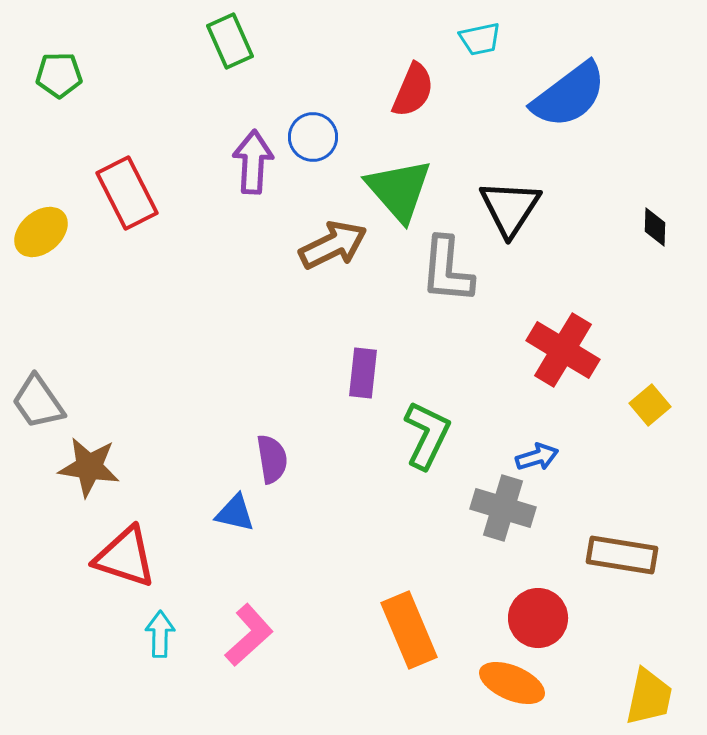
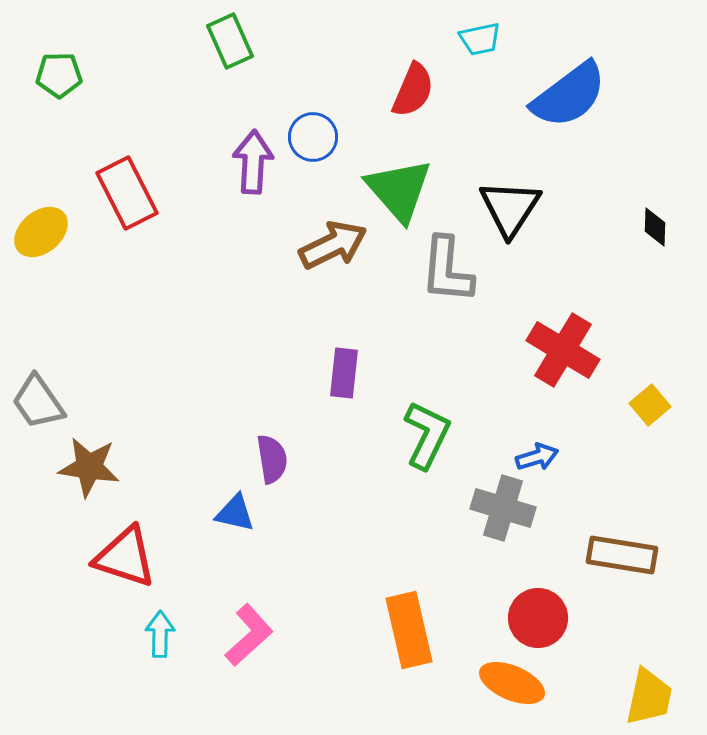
purple rectangle: moved 19 px left
orange rectangle: rotated 10 degrees clockwise
